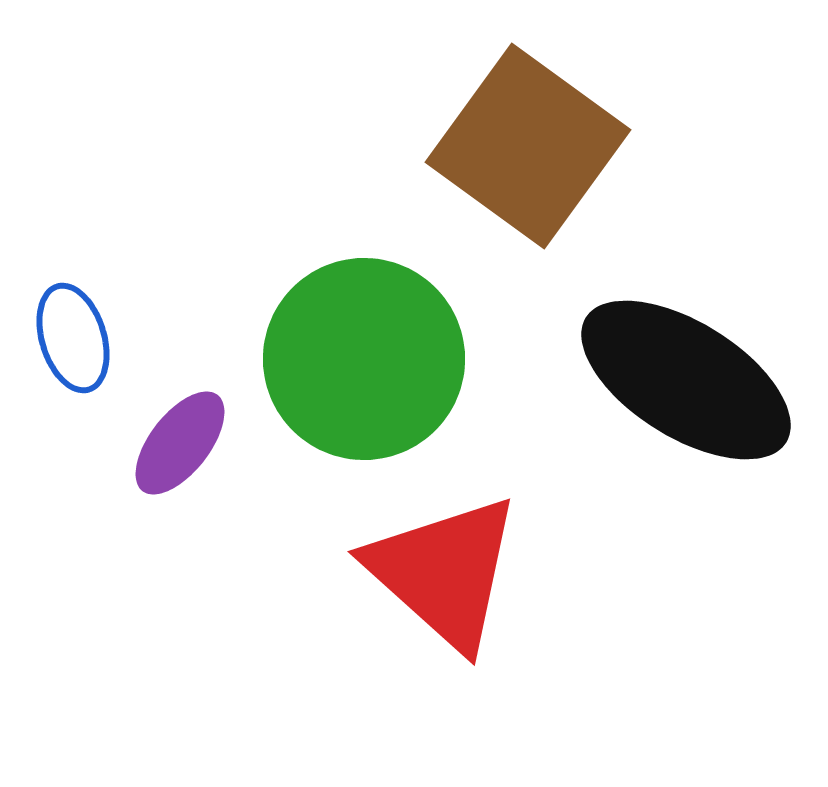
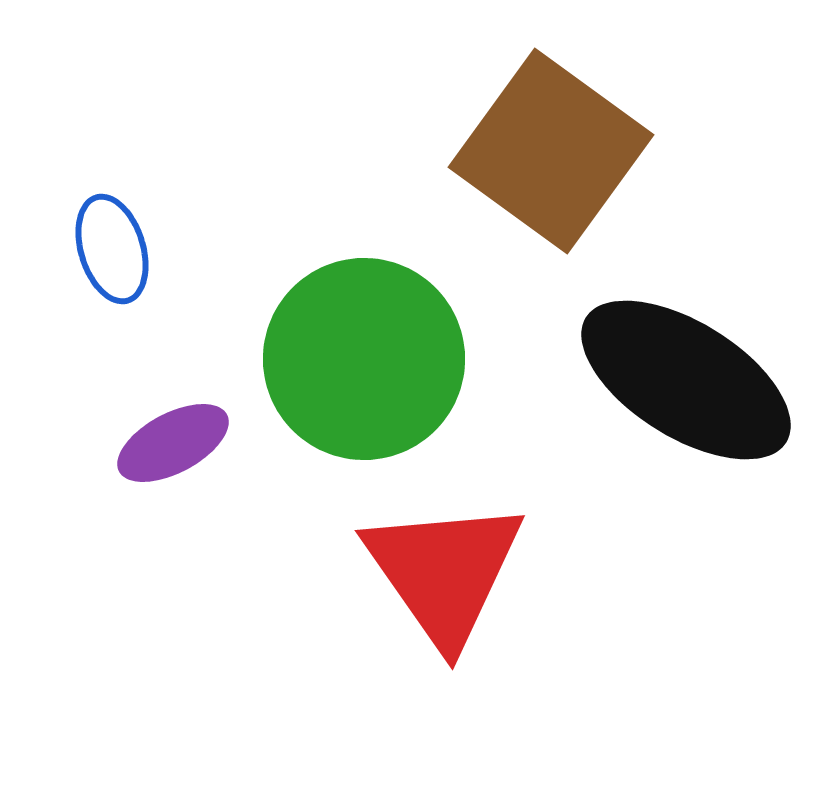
brown square: moved 23 px right, 5 px down
blue ellipse: moved 39 px right, 89 px up
purple ellipse: moved 7 px left; rotated 24 degrees clockwise
red triangle: rotated 13 degrees clockwise
